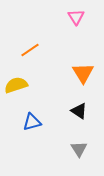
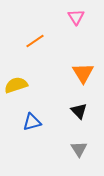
orange line: moved 5 px right, 9 px up
black triangle: rotated 12 degrees clockwise
